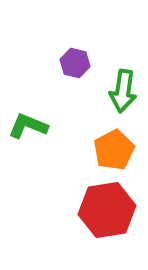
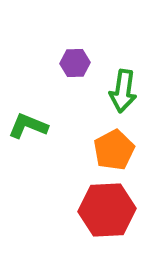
purple hexagon: rotated 16 degrees counterclockwise
red hexagon: rotated 6 degrees clockwise
